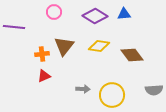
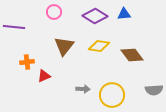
orange cross: moved 15 px left, 8 px down
